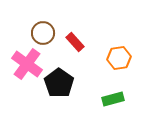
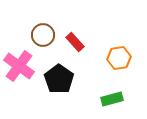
brown circle: moved 2 px down
pink cross: moved 8 px left, 2 px down
black pentagon: moved 4 px up
green rectangle: moved 1 px left
